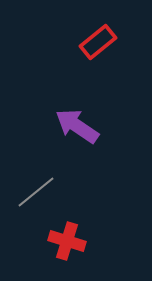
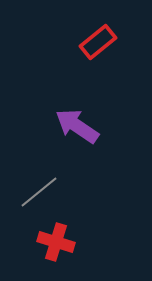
gray line: moved 3 px right
red cross: moved 11 px left, 1 px down
